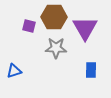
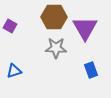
purple square: moved 19 px left; rotated 16 degrees clockwise
blue rectangle: rotated 21 degrees counterclockwise
